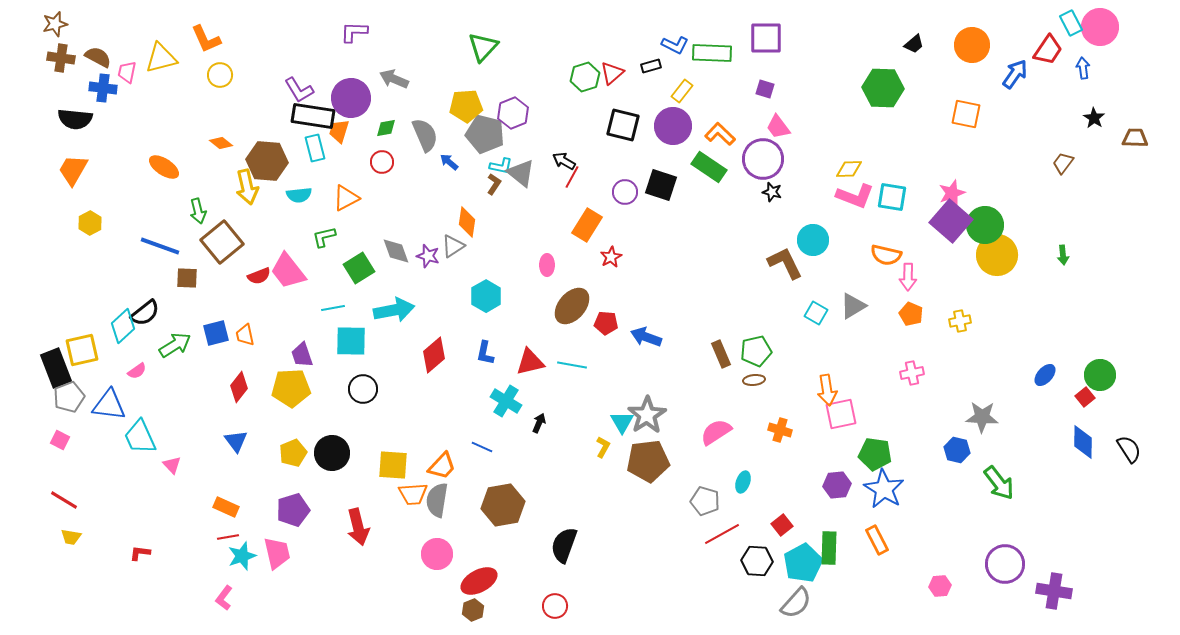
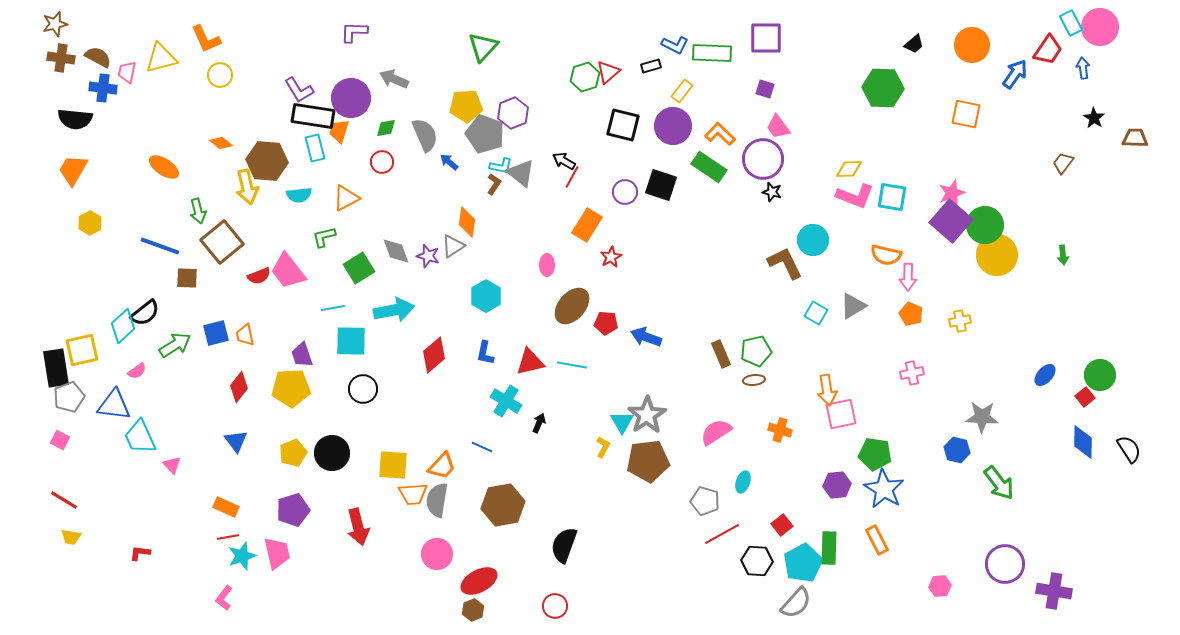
red triangle at (612, 73): moved 4 px left, 1 px up
gray pentagon at (485, 134): rotated 6 degrees clockwise
black rectangle at (56, 368): rotated 12 degrees clockwise
blue triangle at (109, 405): moved 5 px right
